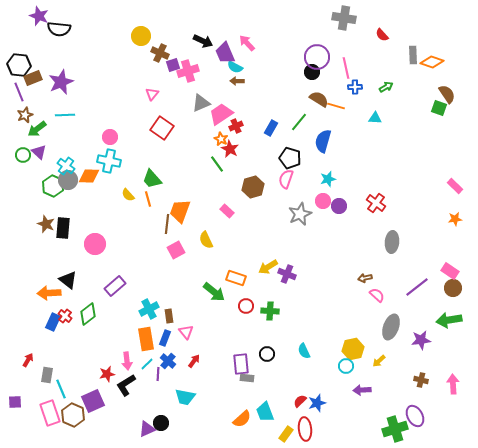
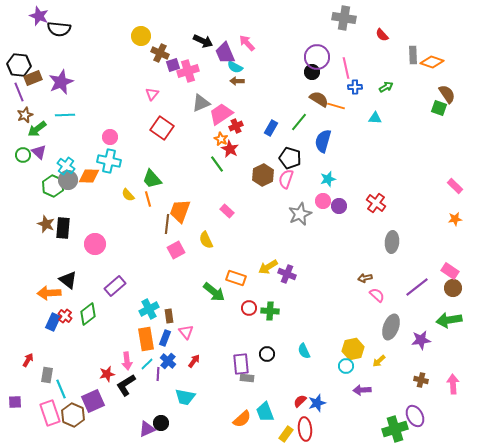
brown hexagon at (253, 187): moved 10 px right, 12 px up; rotated 10 degrees counterclockwise
red circle at (246, 306): moved 3 px right, 2 px down
